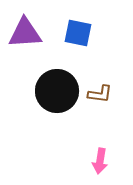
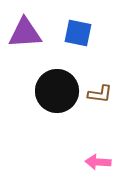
pink arrow: moved 2 px left, 1 px down; rotated 85 degrees clockwise
